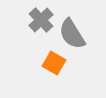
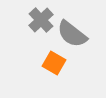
gray semicircle: rotated 20 degrees counterclockwise
